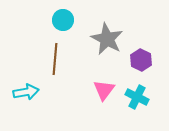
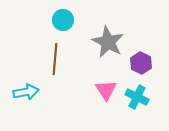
gray star: moved 1 px right, 3 px down
purple hexagon: moved 3 px down
pink triangle: moved 2 px right; rotated 10 degrees counterclockwise
